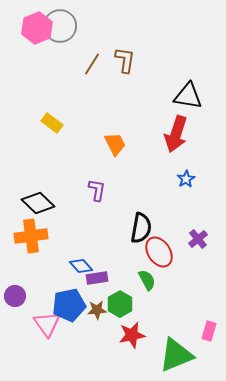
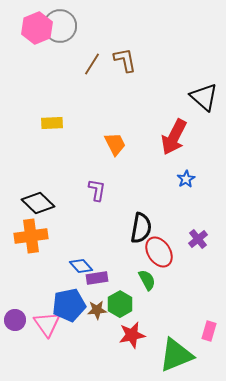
brown L-shape: rotated 20 degrees counterclockwise
black triangle: moved 16 px right, 1 px down; rotated 32 degrees clockwise
yellow rectangle: rotated 40 degrees counterclockwise
red arrow: moved 2 px left, 3 px down; rotated 9 degrees clockwise
purple circle: moved 24 px down
